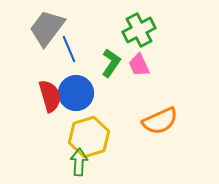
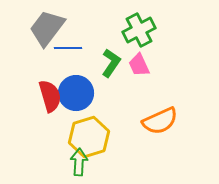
blue line: moved 1 px left, 1 px up; rotated 68 degrees counterclockwise
